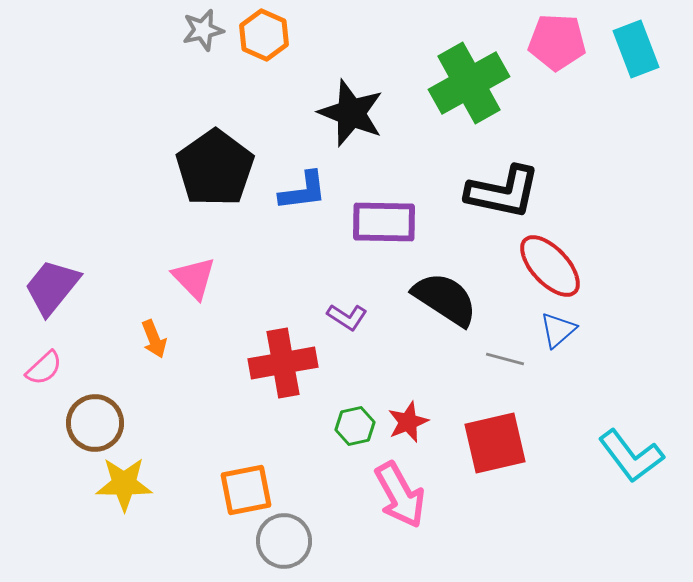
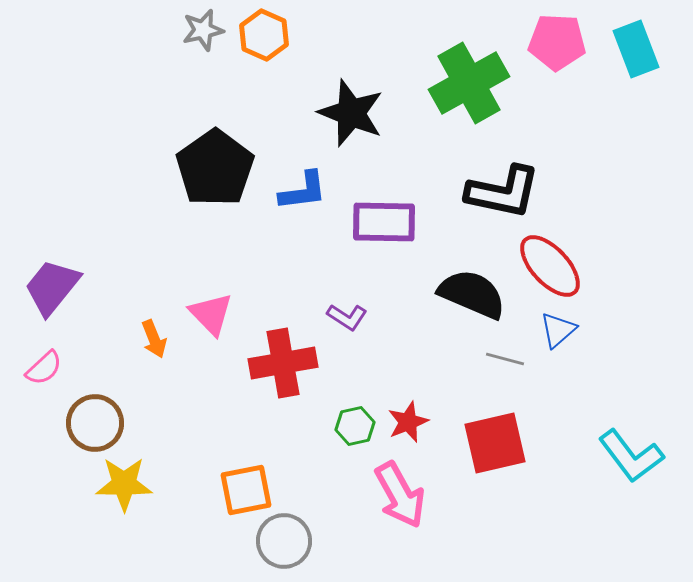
pink triangle: moved 17 px right, 36 px down
black semicircle: moved 27 px right, 5 px up; rotated 10 degrees counterclockwise
